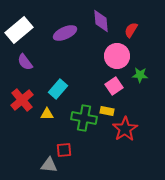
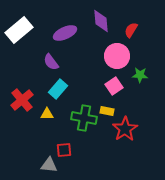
purple semicircle: moved 26 px right
